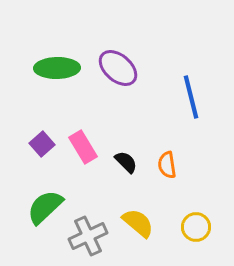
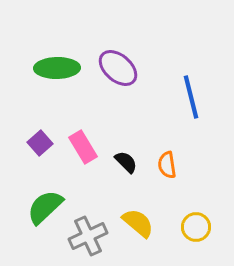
purple square: moved 2 px left, 1 px up
